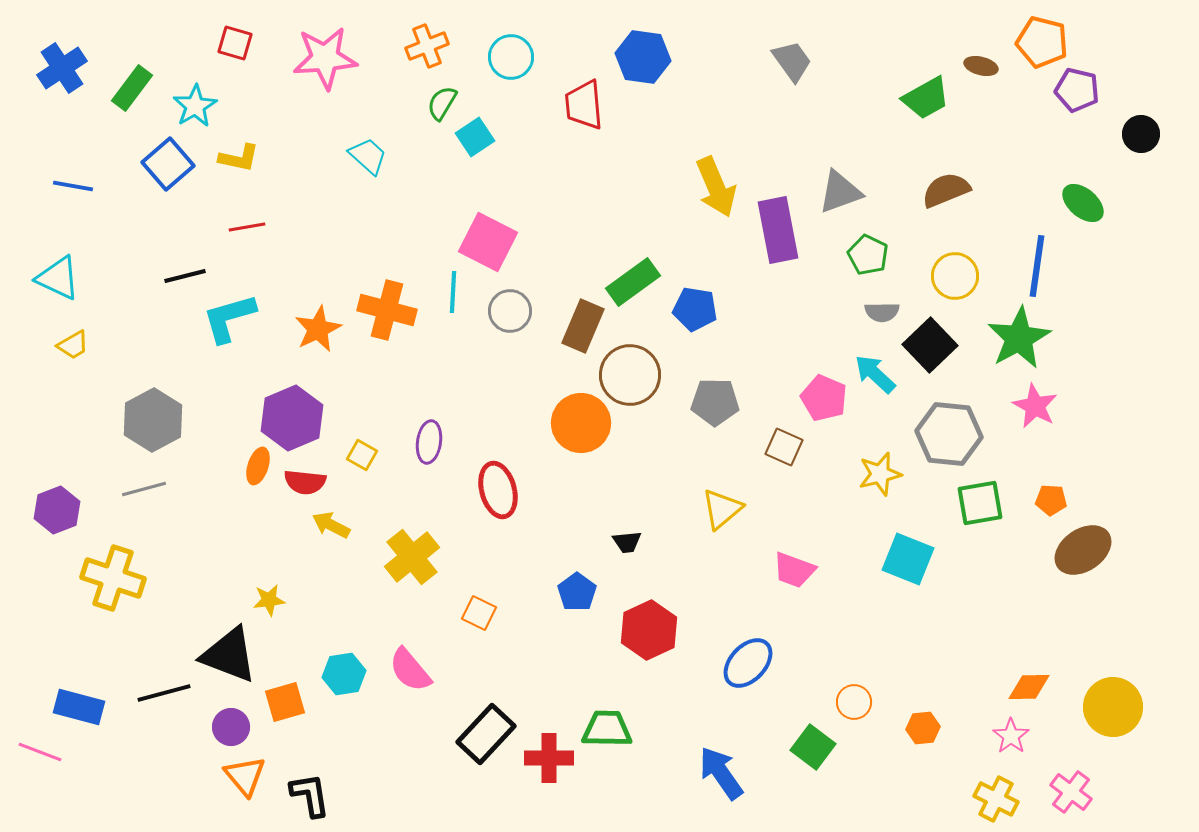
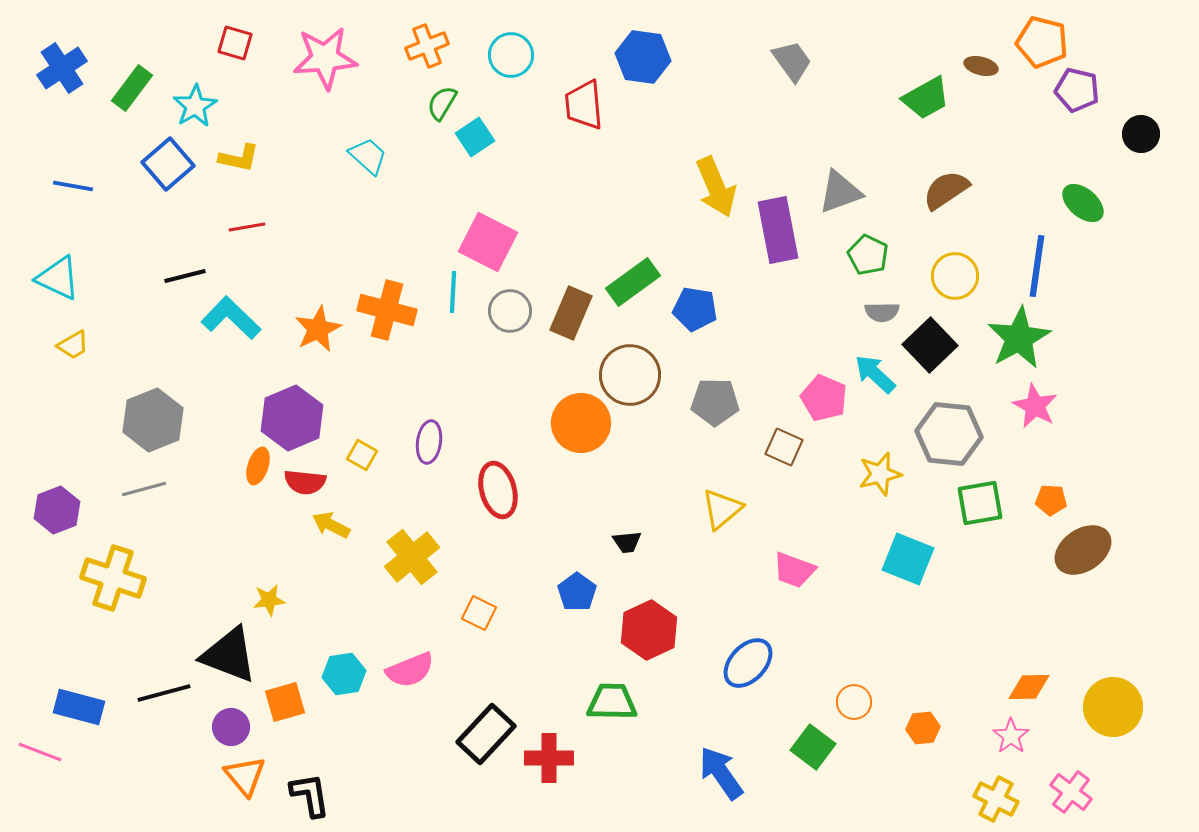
cyan circle at (511, 57): moved 2 px up
brown semicircle at (946, 190): rotated 12 degrees counterclockwise
cyan L-shape at (229, 318): moved 2 px right; rotated 60 degrees clockwise
brown rectangle at (583, 326): moved 12 px left, 13 px up
gray hexagon at (153, 420): rotated 6 degrees clockwise
pink semicircle at (410, 670): rotated 72 degrees counterclockwise
green trapezoid at (607, 729): moved 5 px right, 27 px up
